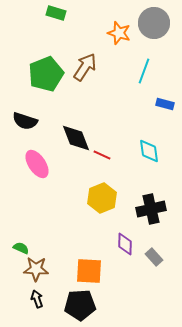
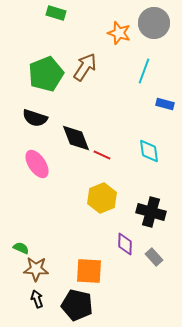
black semicircle: moved 10 px right, 3 px up
black cross: moved 3 px down; rotated 28 degrees clockwise
black pentagon: moved 3 px left; rotated 16 degrees clockwise
